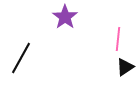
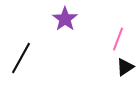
purple star: moved 2 px down
pink line: rotated 15 degrees clockwise
